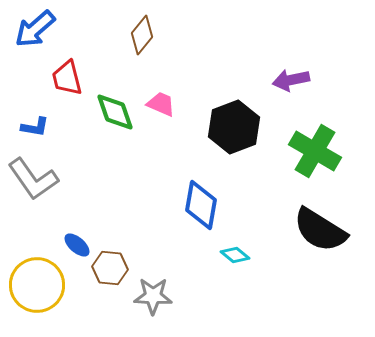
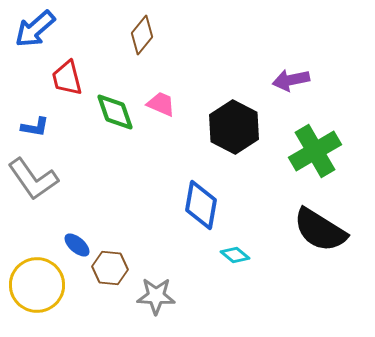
black hexagon: rotated 12 degrees counterclockwise
green cross: rotated 30 degrees clockwise
gray star: moved 3 px right
